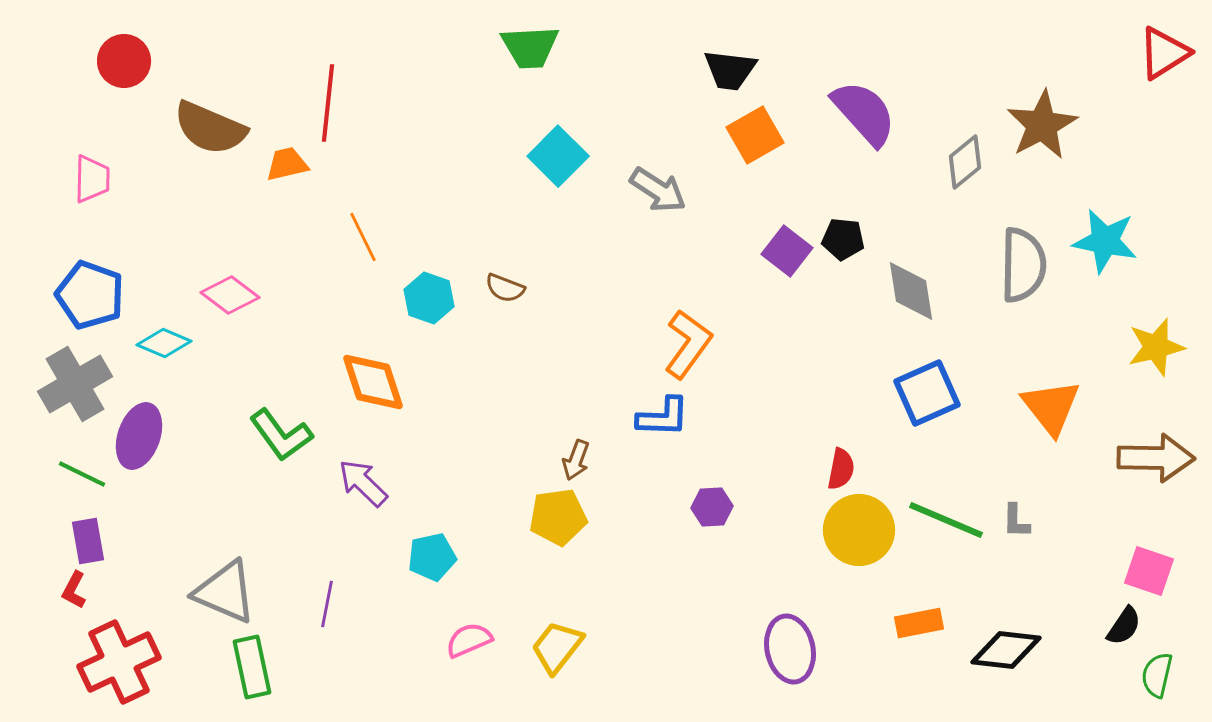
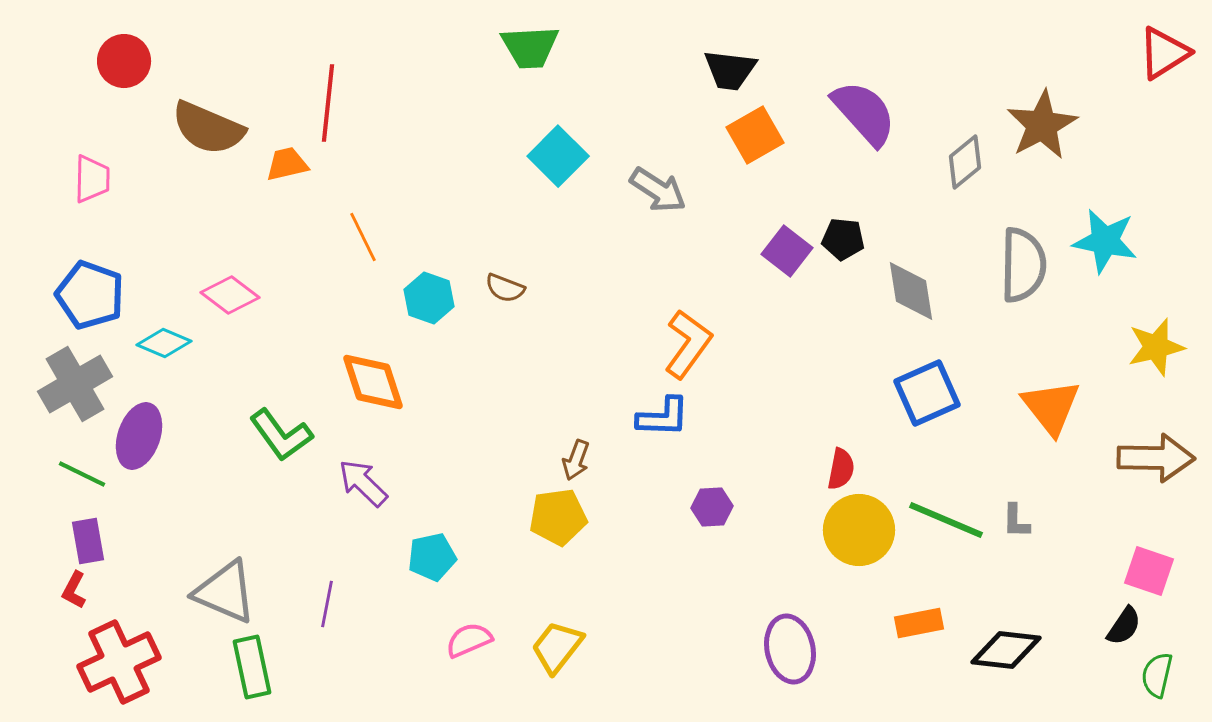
brown semicircle at (210, 128): moved 2 px left
